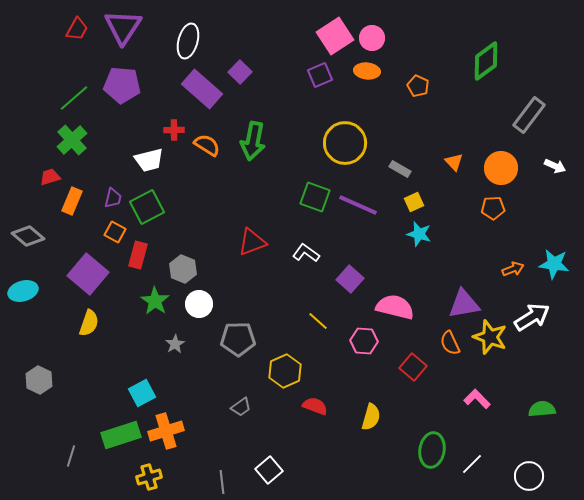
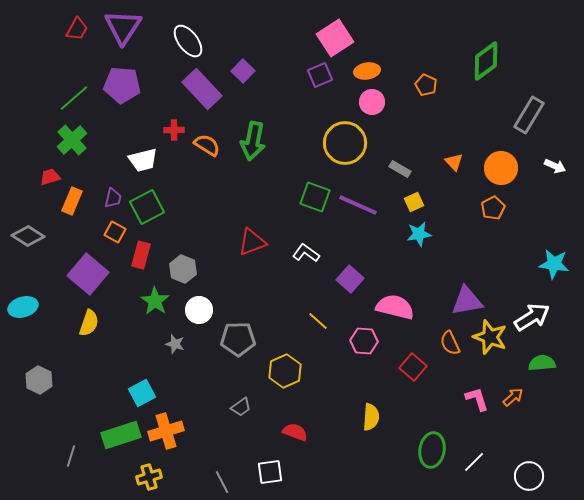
pink square at (335, 36): moved 2 px down
pink circle at (372, 38): moved 64 px down
white ellipse at (188, 41): rotated 52 degrees counterclockwise
orange ellipse at (367, 71): rotated 15 degrees counterclockwise
purple square at (240, 72): moved 3 px right, 1 px up
orange pentagon at (418, 86): moved 8 px right, 1 px up
purple rectangle at (202, 89): rotated 6 degrees clockwise
gray rectangle at (529, 115): rotated 6 degrees counterclockwise
white trapezoid at (149, 160): moved 6 px left
orange pentagon at (493, 208): rotated 25 degrees counterclockwise
cyan star at (419, 234): rotated 25 degrees counterclockwise
gray diamond at (28, 236): rotated 8 degrees counterclockwise
red rectangle at (138, 255): moved 3 px right
orange arrow at (513, 269): moved 128 px down; rotated 20 degrees counterclockwise
cyan ellipse at (23, 291): moved 16 px down
white circle at (199, 304): moved 6 px down
purple triangle at (464, 304): moved 3 px right, 3 px up
gray star at (175, 344): rotated 24 degrees counterclockwise
pink L-shape at (477, 399): rotated 28 degrees clockwise
red semicircle at (315, 406): moved 20 px left, 26 px down
green semicircle at (542, 409): moved 46 px up
yellow semicircle at (371, 417): rotated 12 degrees counterclockwise
white line at (472, 464): moved 2 px right, 2 px up
white square at (269, 470): moved 1 px right, 2 px down; rotated 32 degrees clockwise
gray line at (222, 482): rotated 20 degrees counterclockwise
